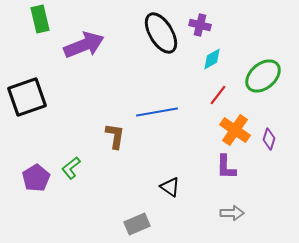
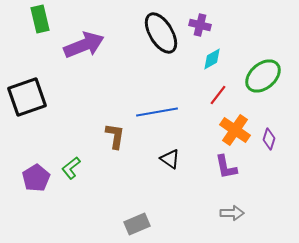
purple L-shape: rotated 12 degrees counterclockwise
black triangle: moved 28 px up
